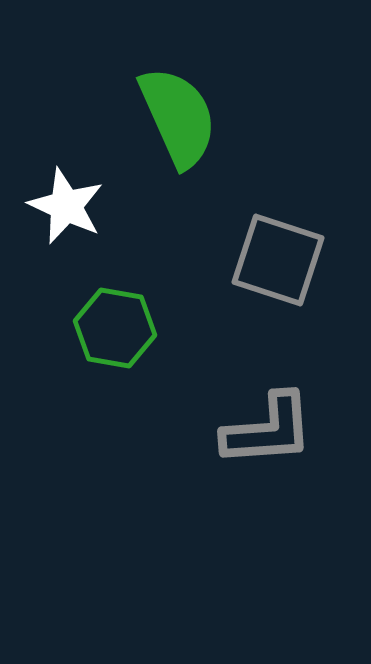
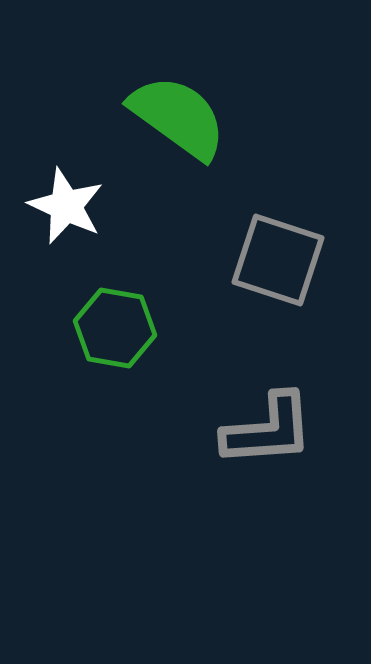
green semicircle: rotated 30 degrees counterclockwise
